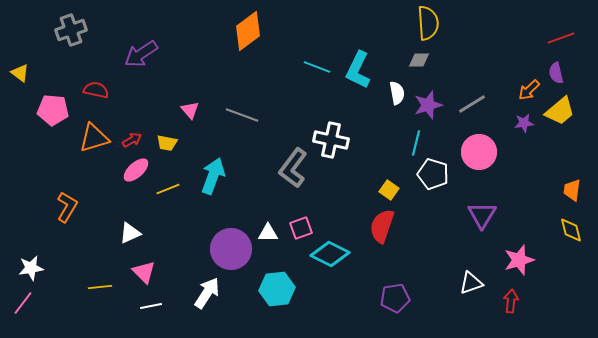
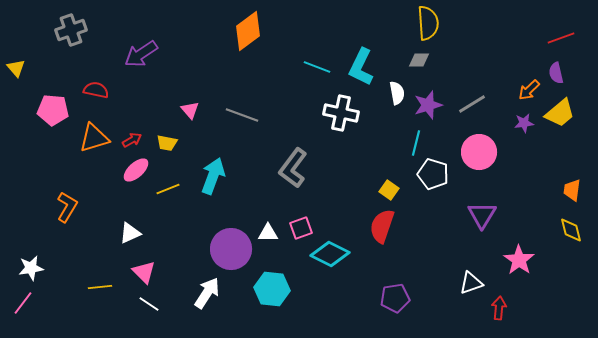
cyan L-shape at (358, 70): moved 3 px right, 3 px up
yellow triangle at (20, 73): moved 4 px left, 5 px up; rotated 12 degrees clockwise
yellow trapezoid at (560, 111): moved 2 px down
white cross at (331, 140): moved 10 px right, 27 px up
pink star at (519, 260): rotated 20 degrees counterclockwise
cyan hexagon at (277, 289): moved 5 px left; rotated 12 degrees clockwise
red arrow at (511, 301): moved 12 px left, 7 px down
white line at (151, 306): moved 2 px left, 2 px up; rotated 45 degrees clockwise
